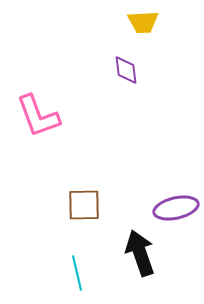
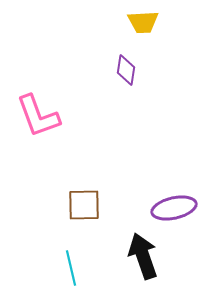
purple diamond: rotated 16 degrees clockwise
purple ellipse: moved 2 px left
black arrow: moved 3 px right, 3 px down
cyan line: moved 6 px left, 5 px up
